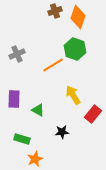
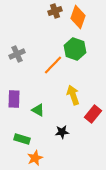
orange line: rotated 15 degrees counterclockwise
yellow arrow: rotated 12 degrees clockwise
orange star: moved 1 px up
